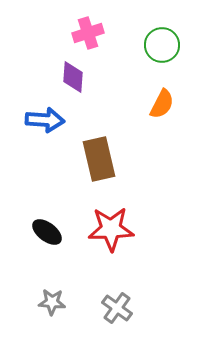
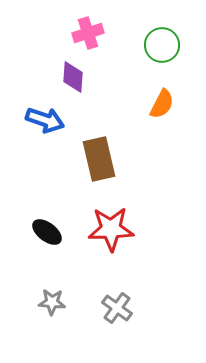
blue arrow: rotated 15 degrees clockwise
